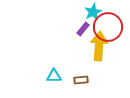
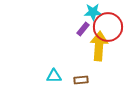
cyan star: rotated 24 degrees clockwise
